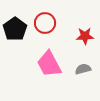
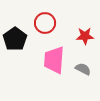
black pentagon: moved 10 px down
pink trapezoid: moved 5 px right, 4 px up; rotated 32 degrees clockwise
gray semicircle: rotated 42 degrees clockwise
